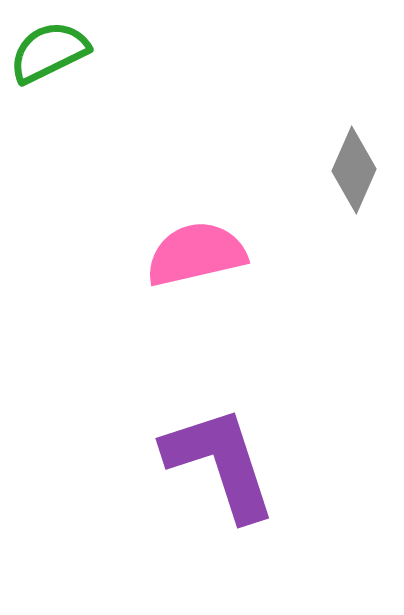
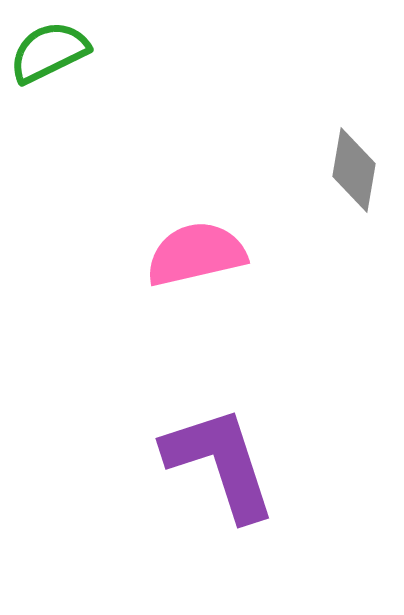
gray diamond: rotated 14 degrees counterclockwise
